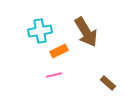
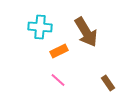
cyan cross: moved 4 px up; rotated 15 degrees clockwise
pink line: moved 4 px right, 5 px down; rotated 56 degrees clockwise
brown rectangle: rotated 14 degrees clockwise
